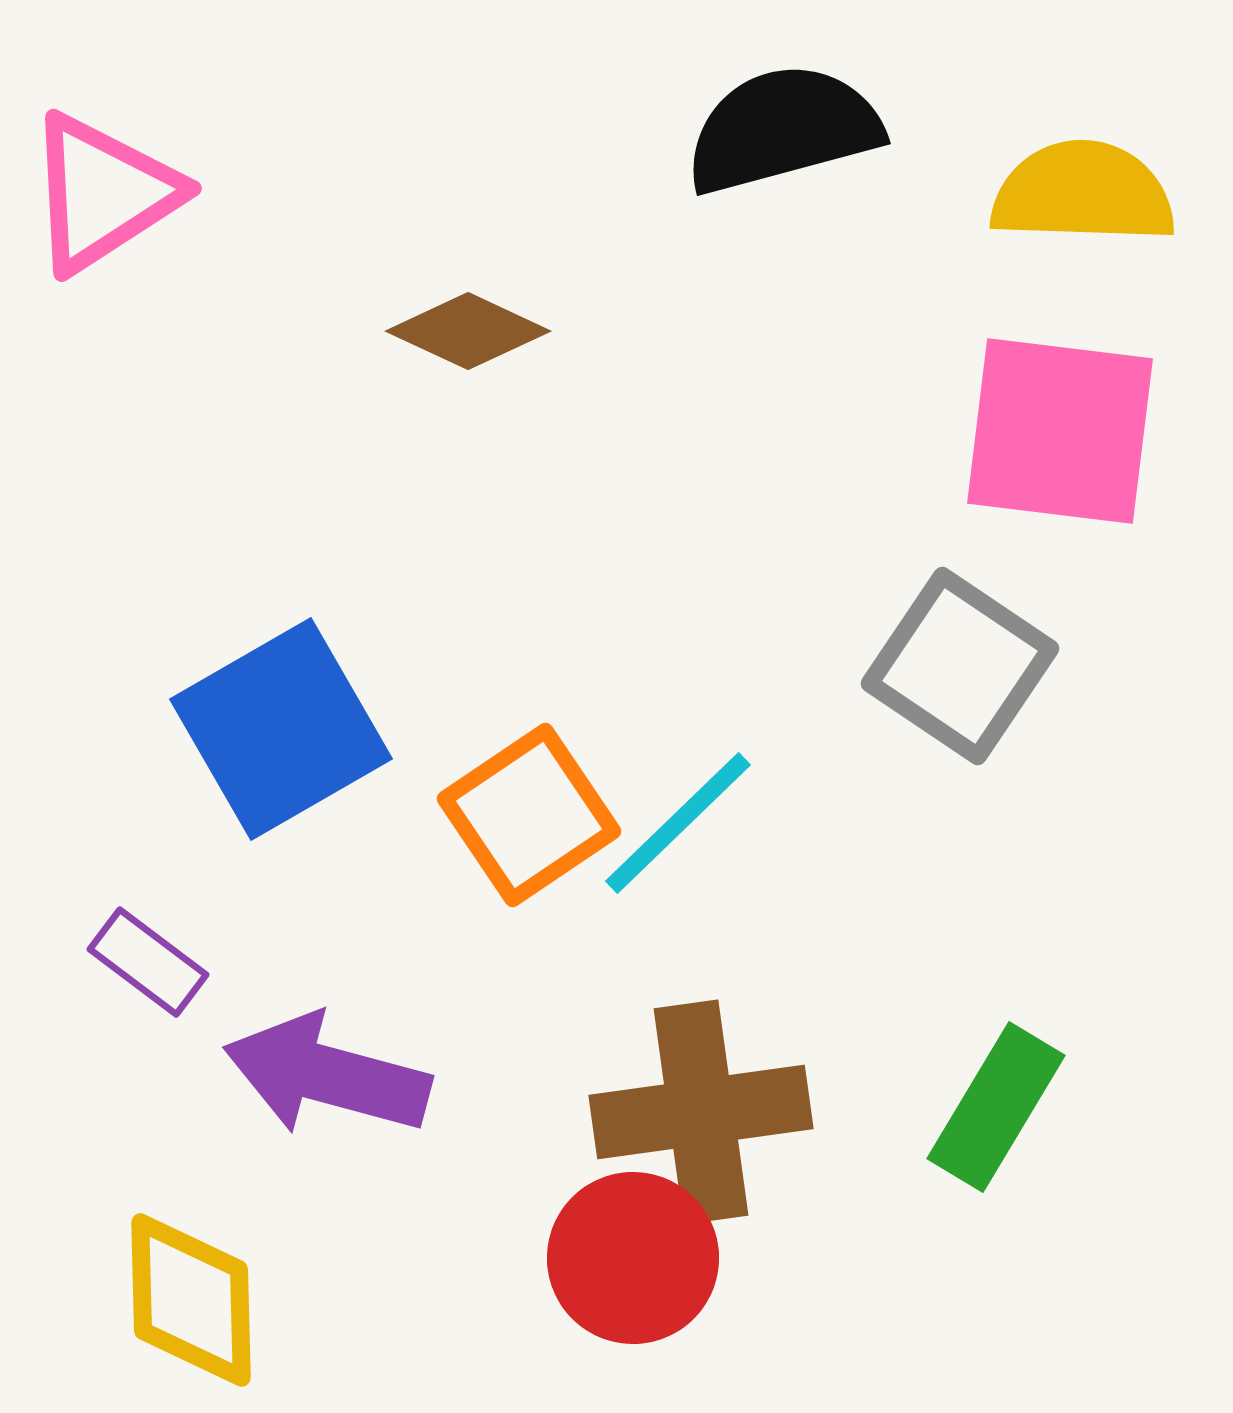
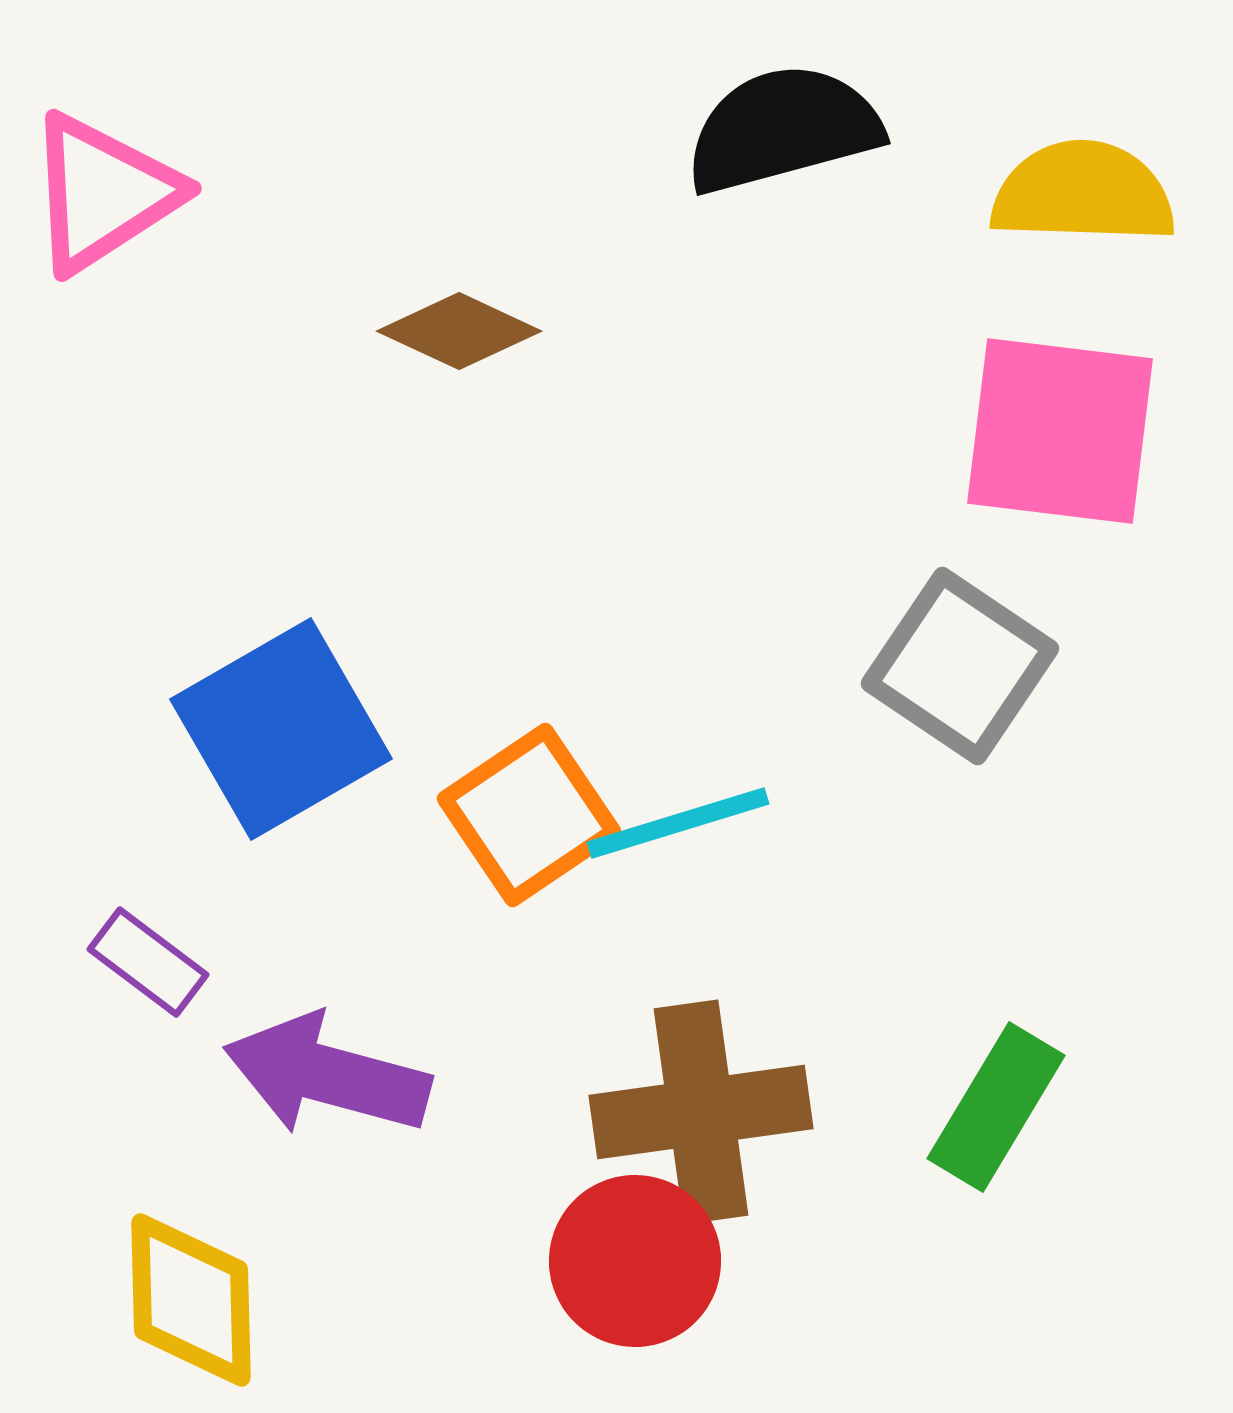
brown diamond: moved 9 px left
cyan line: rotated 27 degrees clockwise
red circle: moved 2 px right, 3 px down
